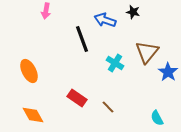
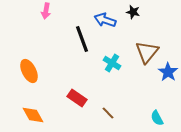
cyan cross: moved 3 px left
brown line: moved 6 px down
